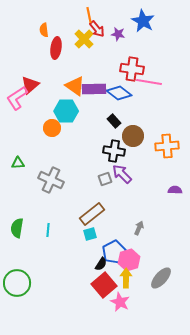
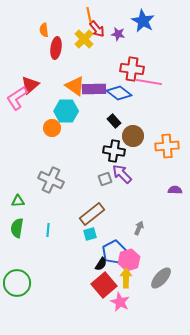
green triangle: moved 38 px down
